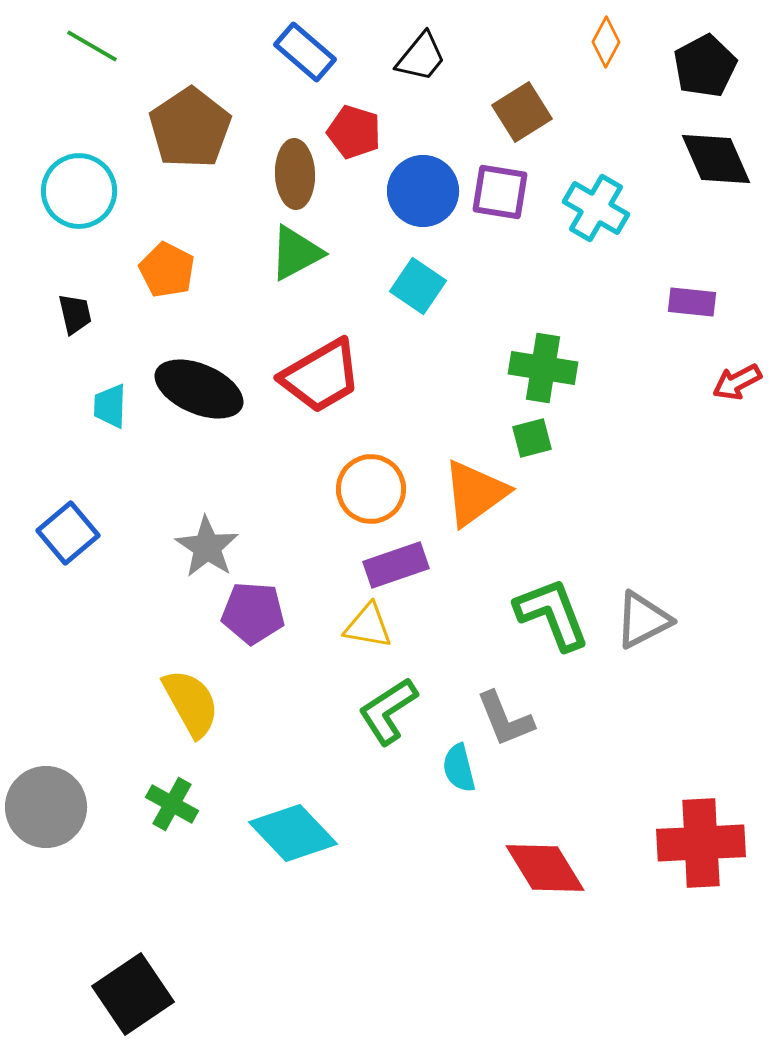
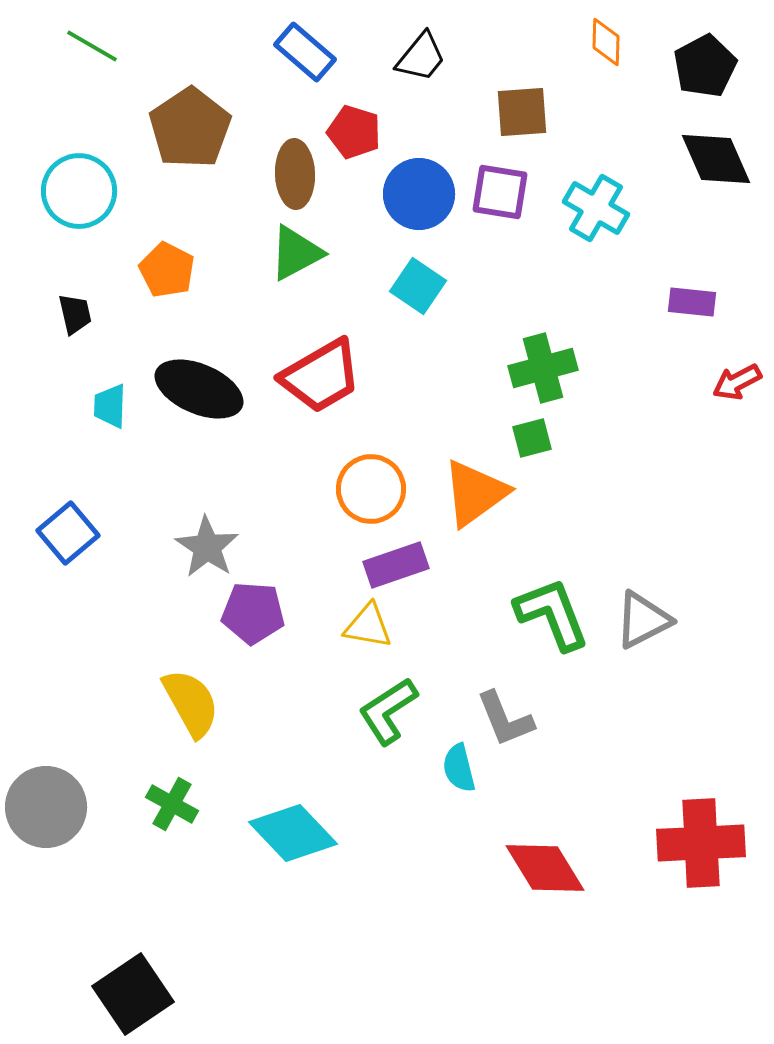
orange diamond at (606, 42): rotated 27 degrees counterclockwise
brown square at (522, 112): rotated 28 degrees clockwise
blue circle at (423, 191): moved 4 px left, 3 px down
green cross at (543, 368): rotated 24 degrees counterclockwise
